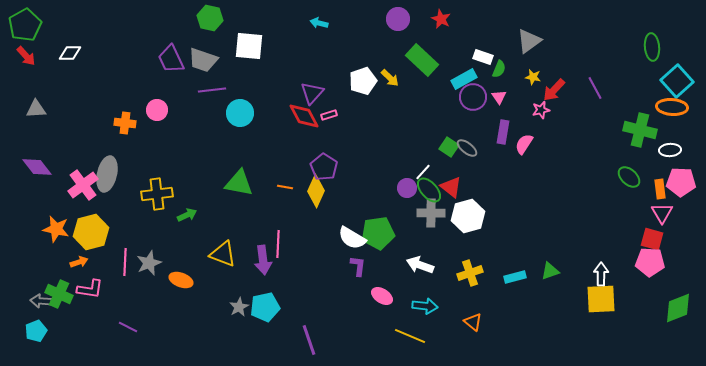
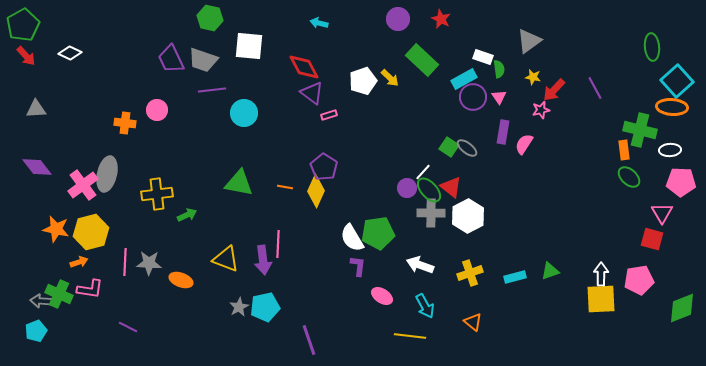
green pentagon at (25, 25): moved 2 px left
white diamond at (70, 53): rotated 25 degrees clockwise
green semicircle at (499, 69): rotated 30 degrees counterclockwise
purple triangle at (312, 93): rotated 35 degrees counterclockwise
cyan circle at (240, 113): moved 4 px right
red diamond at (304, 116): moved 49 px up
orange rectangle at (660, 189): moved 36 px left, 39 px up
white hexagon at (468, 216): rotated 12 degrees counterclockwise
white semicircle at (352, 238): rotated 28 degrees clockwise
yellow triangle at (223, 254): moved 3 px right, 5 px down
pink pentagon at (650, 262): moved 11 px left, 18 px down; rotated 12 degrees counterclockwise
gray star at (149, 263): rotated 25 degrees clockwise
cyan arrow at (425, 306): rotated 55 degrees clockwise
green diamond at (678, 308): moved 4 px right
yellow line at (410, 336): rotated 16 degrees counterclockwise
